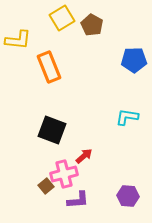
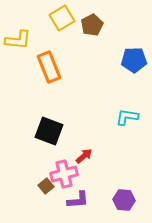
brown pentagon: rotated 15 degrees clockwise
black square: moved 3 px left, 1 px down
purple hexagon: moved 4 px left, 4 px down
